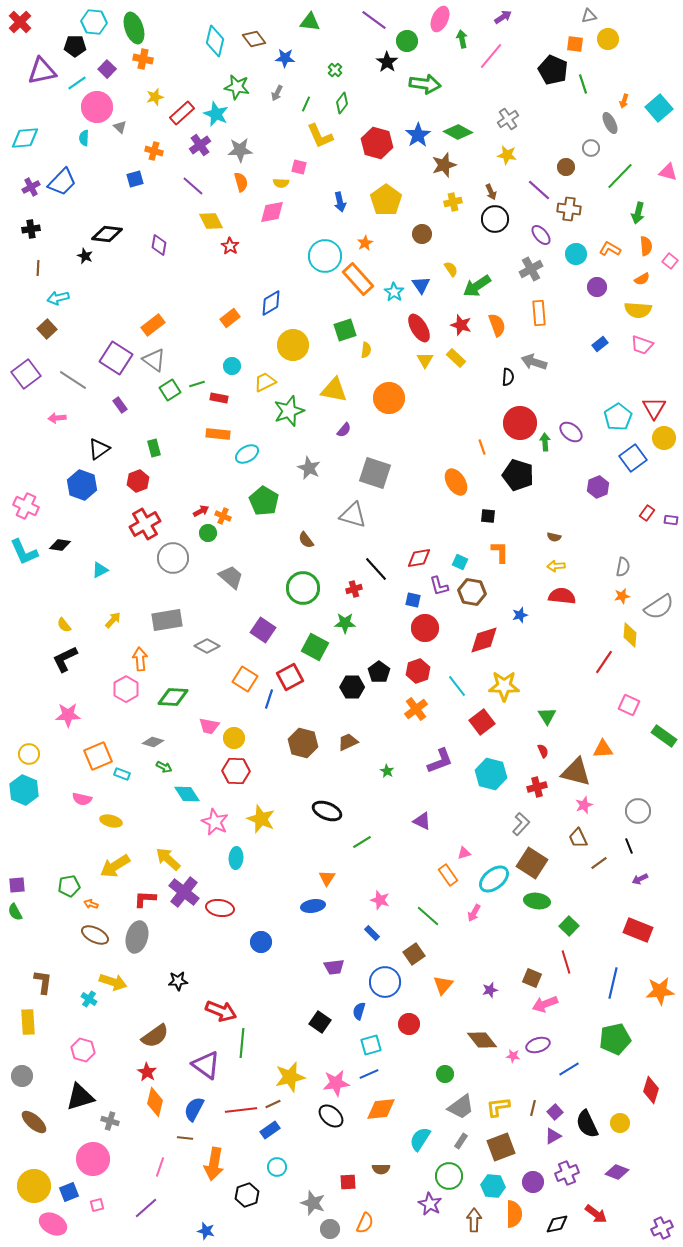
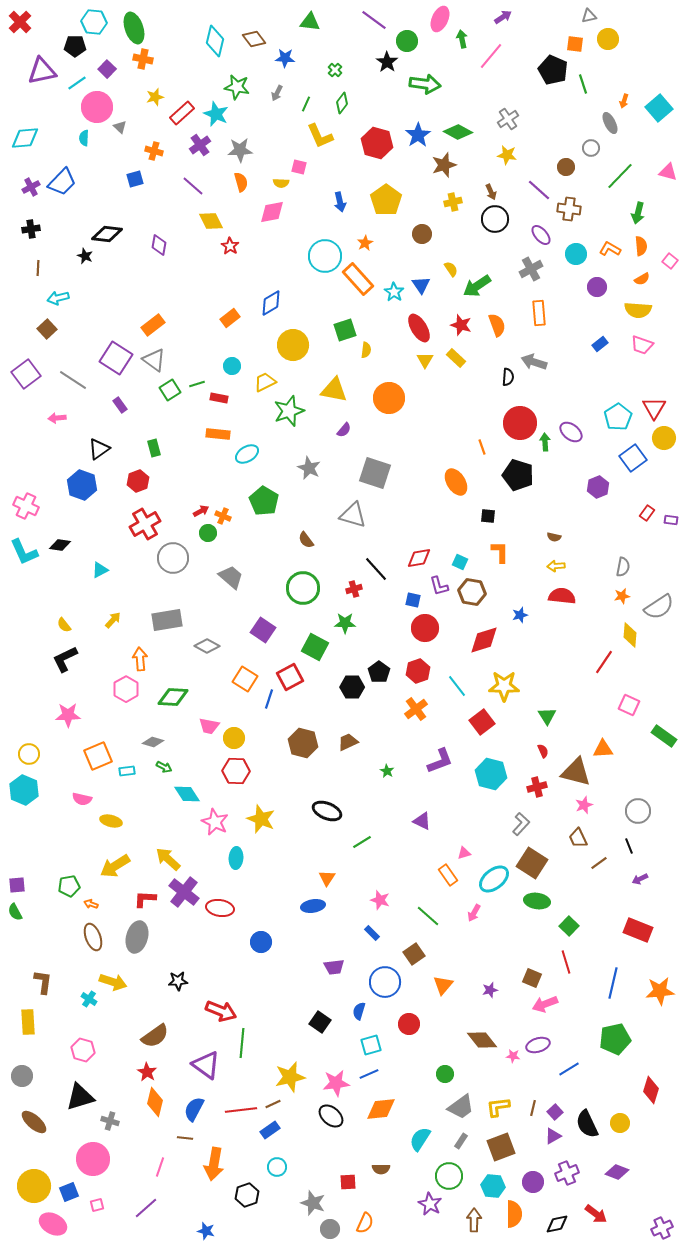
orange semicircle at (646, 246): moved 5 px left
cyan rectangle at (122, 774): moved 5 px right, 3 px up; rotated 28 degrees counterclockwise
brown ellipse at (95, 935): moved 2 px left, 2 px down; rotated 44 degrees clockwise
